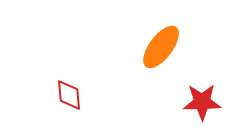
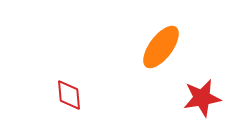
red star: moved 4 px up; rotated 9 degrees counterclockwise
